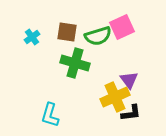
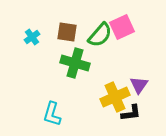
green semicircle: moved 2 px right, 1 px up; rotated 32 degrees counterclockwise
purple triangle: moved 10 px right, 5 px down; rotated 12 degrees clockwise
cyan L-shape: moved 2 px right, 1 px up
